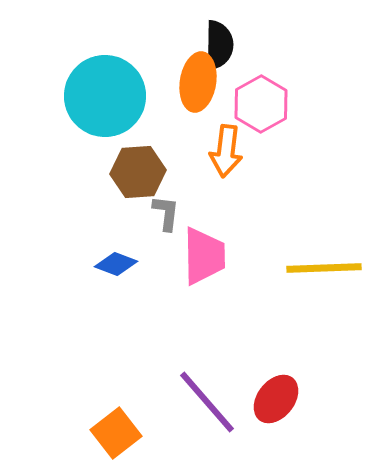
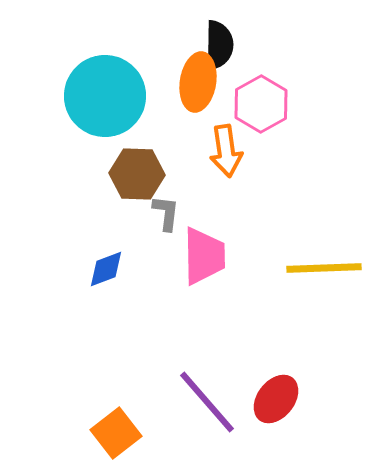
orange arrow: rotated 15 degrees counterclockwise
brown hexagon: moved 1 px left, 2 px down; rotated 6 degrees clockwise
blue diamond: moved 10 px left, 5 px down; rotated 42 degrees counterclockwise
